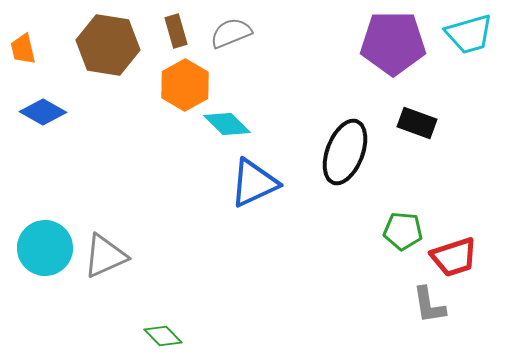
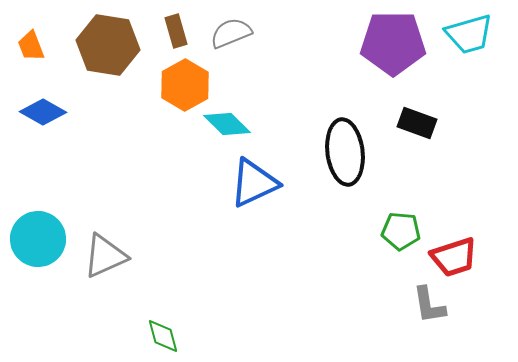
orange trapezoid: moved 8 px right, 3 px up; rotated 8 degrees counterclockwise
black ellipse: rotated 28 degrees counterclockwise
green pentagon: moved 2 px left
cyan circle: moved 7 px left, 9 px up
green diamond: rotated 30 degrees clockwise
